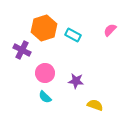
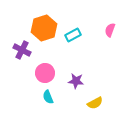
pink semicircle: rotated 24 degrees counterclockwise
cyan rectangle: rotated 56 degrees counterclockwise
cyan semicircle: moved 3 px right; rotated 24 degrees clockwise
yellow semicircle: moved 2 px up; rotated 133 degrees clockwise
